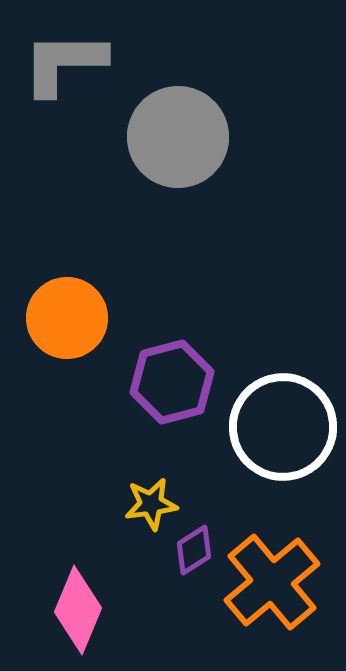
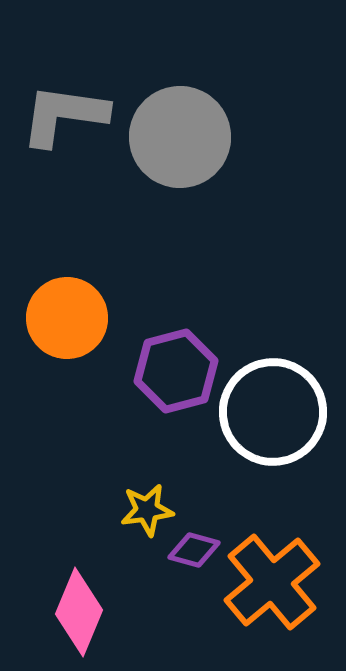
gray L-shape: moved 52 px down; rotated 8 degrees clockwise
gray circle: moved 2 px right
purple hexagon: moved 4 px right, 11 px up
white circle: moved 10 px left, 15 px up
yellow star: moved 4 px left, 6 px down
purple diamond: rotated 48 degrees clockwise
pink diamond: moved 1 px right, 2 px down
